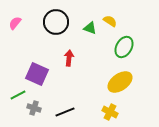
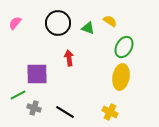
black circle: moved 2 px right, 1 px down
green triangle: moved 2 px left
red arrow: rotated 14 degrees counterclockwise
purple square: rotated 25 degrees counterclockwise
yellow ellipse: moved 1 px right, 5 px up; rotated 45 degrees counterclockwise
black line: rotated 54 degrees clockwise
